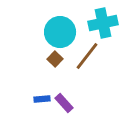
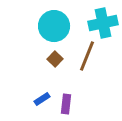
cyan circle: moved 6 px left, 6 px up
brown line: rotated 16 degrees counterclockwise
blue rectangle: rotated 28 degrees counterclockwise
purple rectangle: moved 2 px right, 1 px down; rotated 48 degrees clockwise
